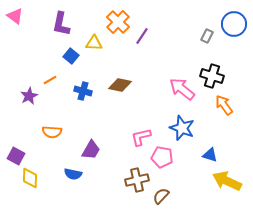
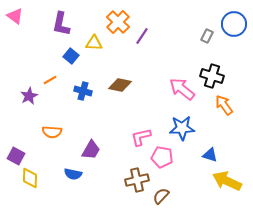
blue star: rotated 25 degrees counterclockwise
